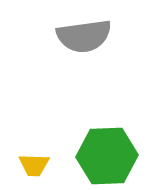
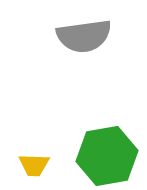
green hexagon: rotated 8 degrees counterclockwise
